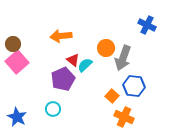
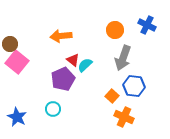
brown circle: moved 3 px left
orange circle: moved 9 px right, 18 px up
pink square: rotated 10 degrees counterclockwise
